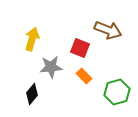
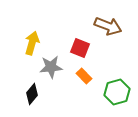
brown arrow: moved 4 px up
yellow arrow: moved 4 px down
